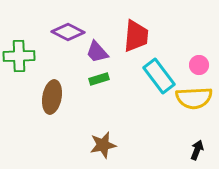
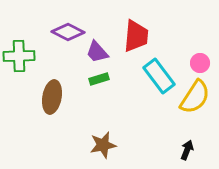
pink circle: moved 1 px right, 2 px up
yellow semicircle: moved 1 px right, 1 px up; rotated 54 degrees counterclockwise
black arrow: moved 10 px left
